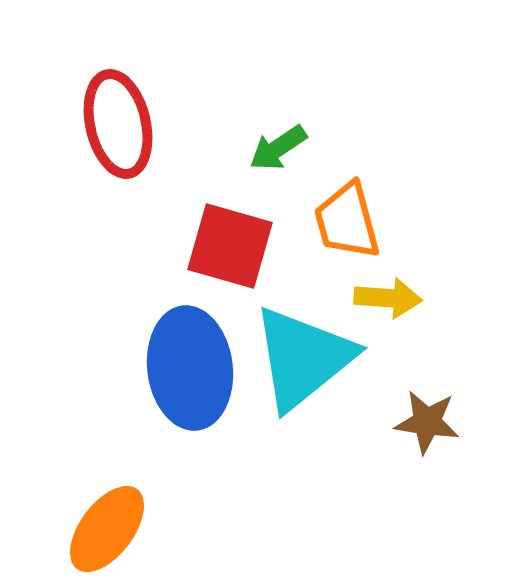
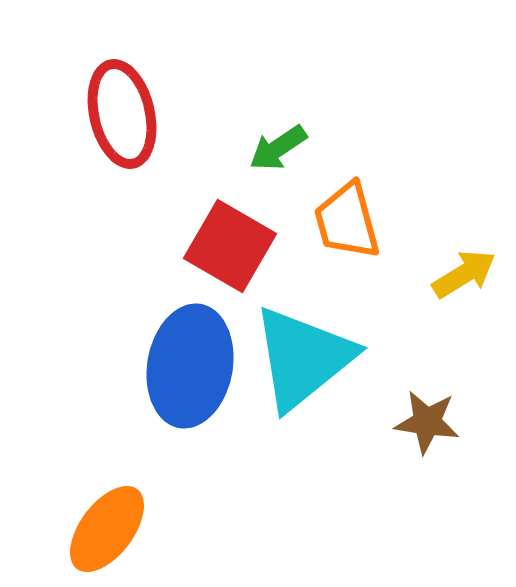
red ellipse: moved 4 px right, 10 px up
red square: rotated 14 degrees clockwise
yellow arrow: moved 76 px right, 24 px up; rotated 36 degrees counterclockwise
blue ellipse: moved 2 px up; rotated 17 degrees clockwise
